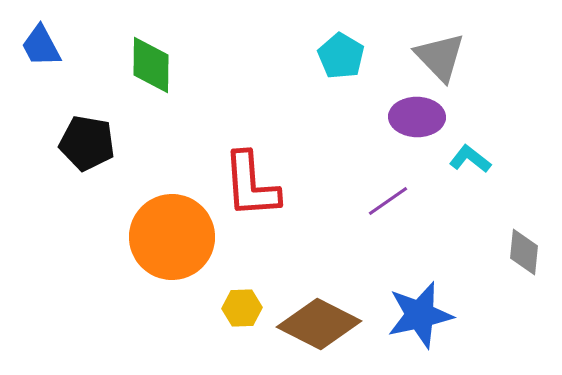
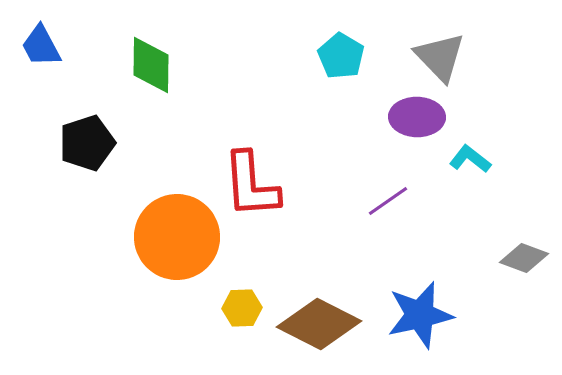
black pentagon: rotated 28 degrees counterclockwise
orange circle: moved 5 px right
gray diamond: moved 6 px down; rotated 75 degrees counterclockwise
